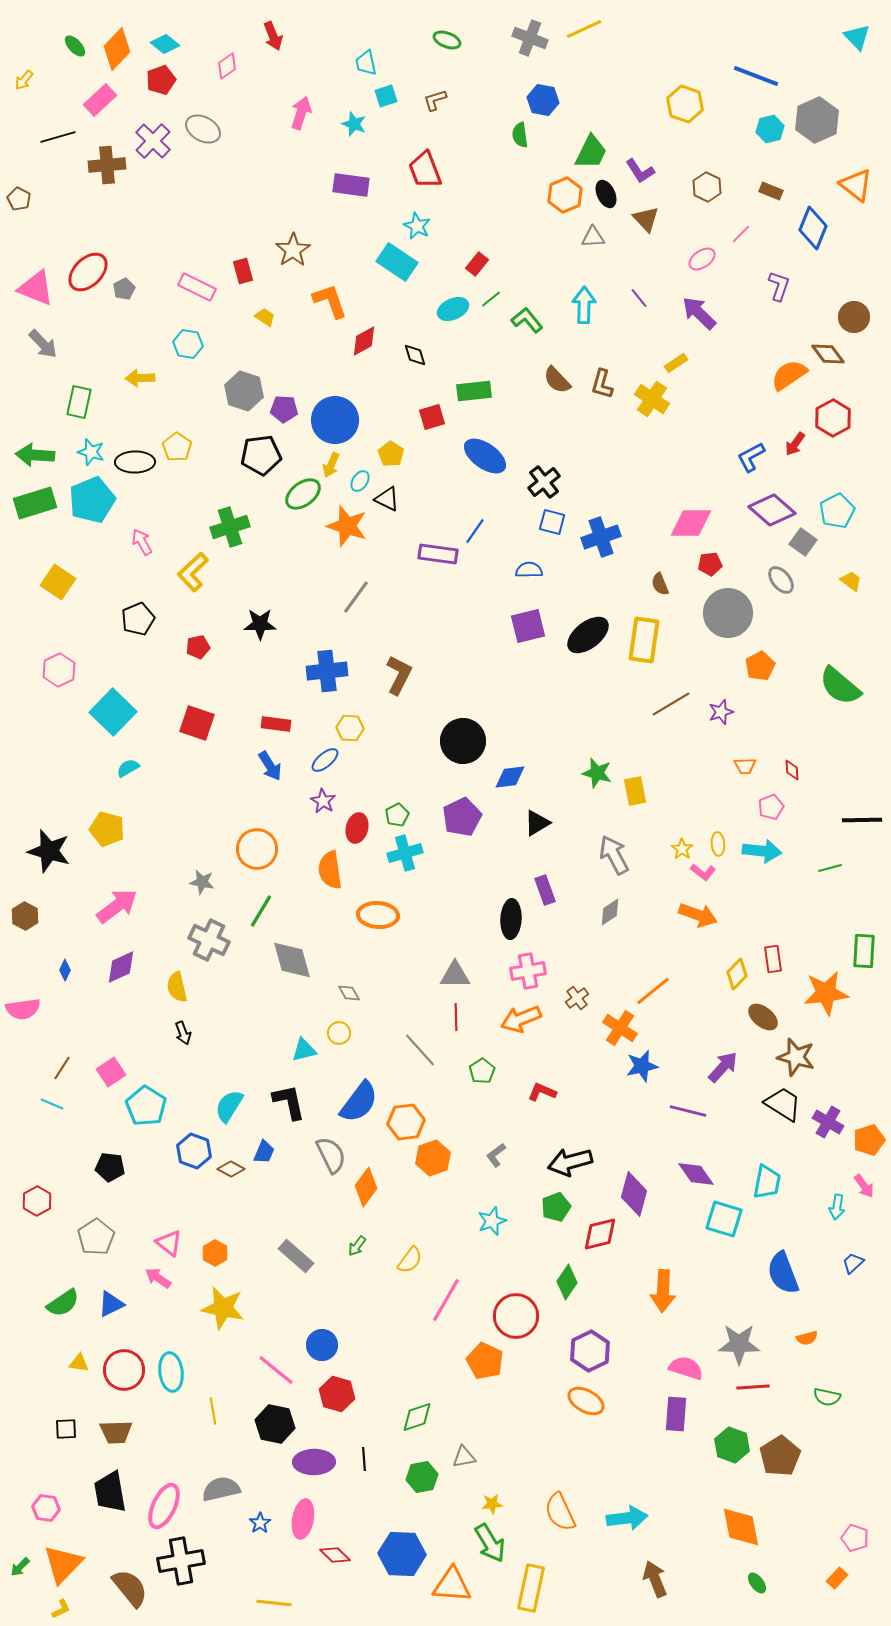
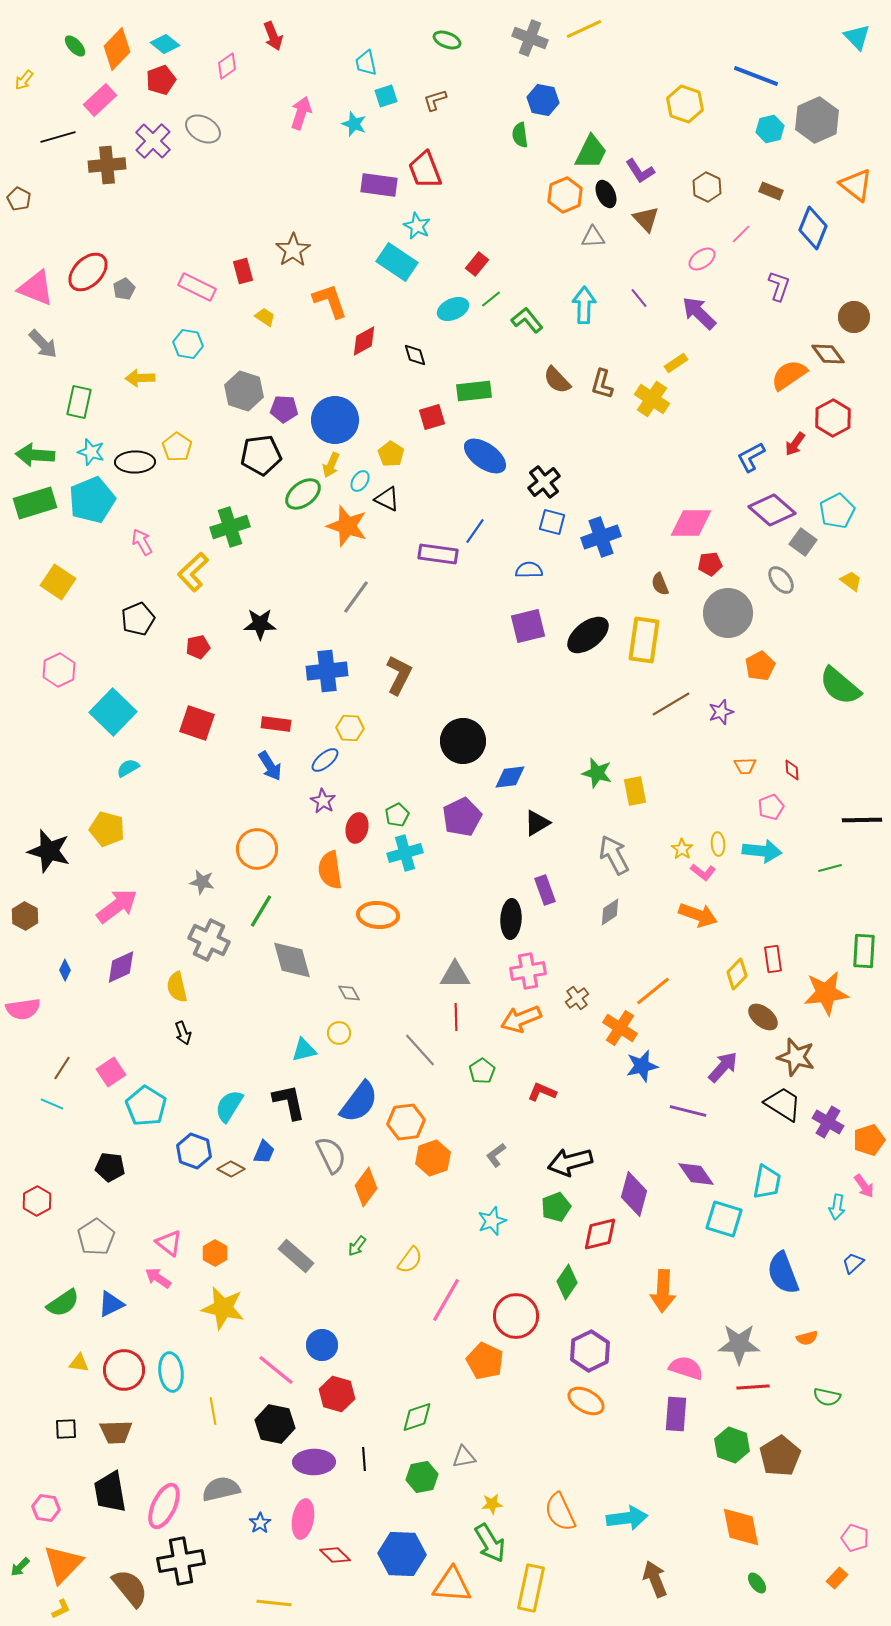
purple rectangle at (351, 185): moved 28 px right
